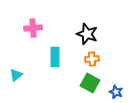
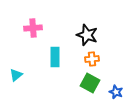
black star: moved 1 px down
